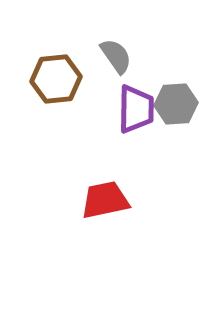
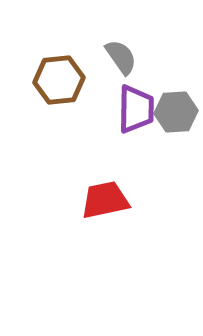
gray semicircle: moved 5 px right, 1 px down
brown hexagon: moved 3 px right, 1 px down
gray hexagon: moved 8 px down
